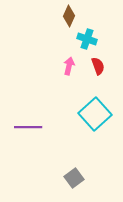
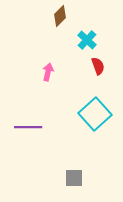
brown diamond: moved 9 px left; rotated 20 degrees clockwise
cyan cross: moved 1 px down; rotated 24 degrees clockwise
pink arrow: moved 21 px left, 6 px down
gray square: rotated 36 degrees clockwise
